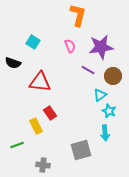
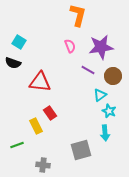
cyan square: moved 14 px left
